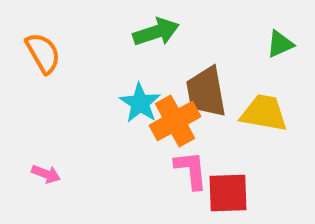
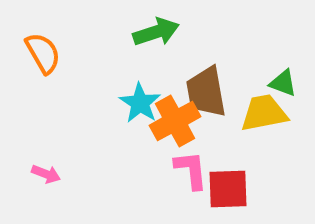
green triangle: moved 3 px right, 39 px down; rotated 44 degrees clockwise
yellow trapezoid: rotated 21 degrees counterclockwise
red square: moved 4 px up
